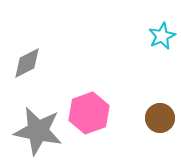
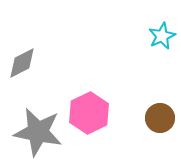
gray diamond: moved 5 px left
pink hexagon: rotated 6 degrees counterclockwise
gray star: moved 1 px down
